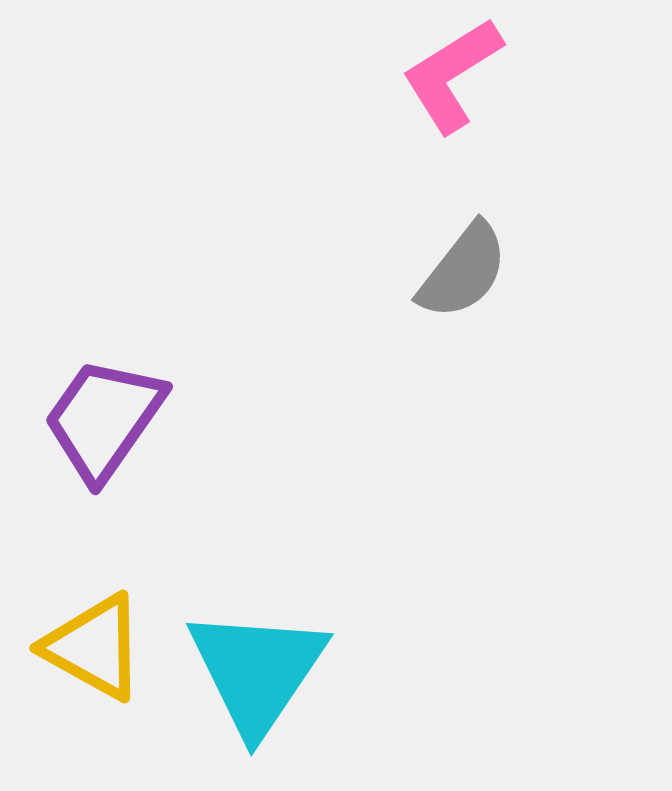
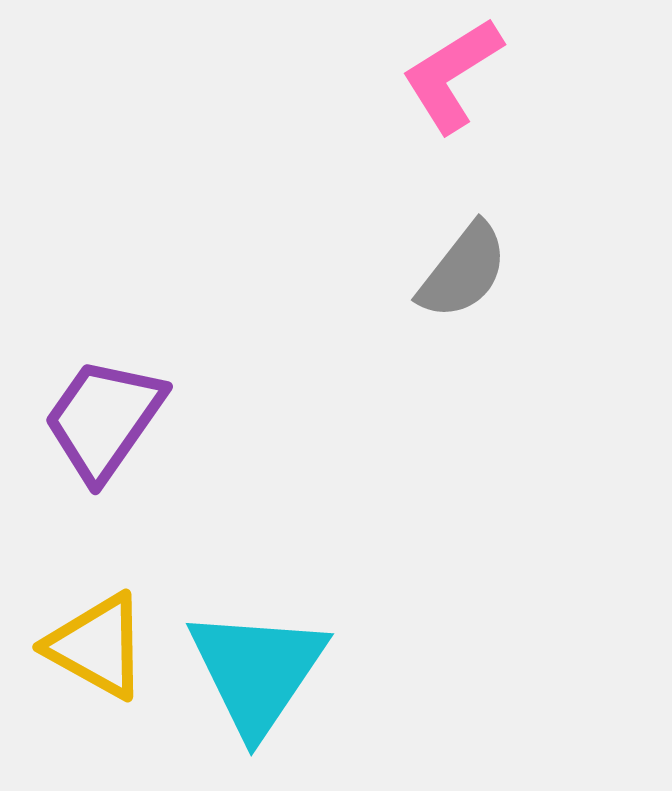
yellow triangle: moved 3 px right, 1 px up
